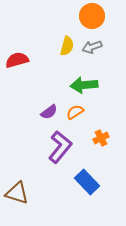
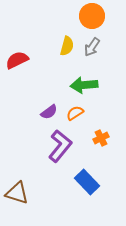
gray arrow: rotated 36 degrees counterclockwise
red semicircle: rotated 10 degrees counterclockwise
orange semicircle: moved 1 px down
purple L-shape: moved 1 px up
